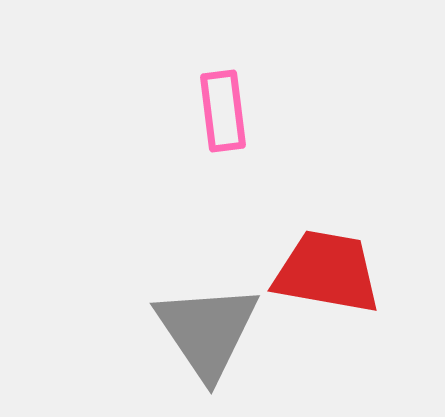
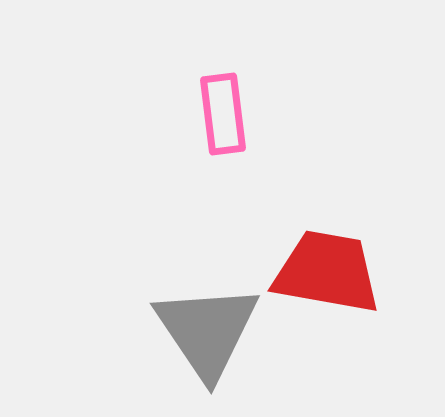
pink rectangle: moved 3 px down
